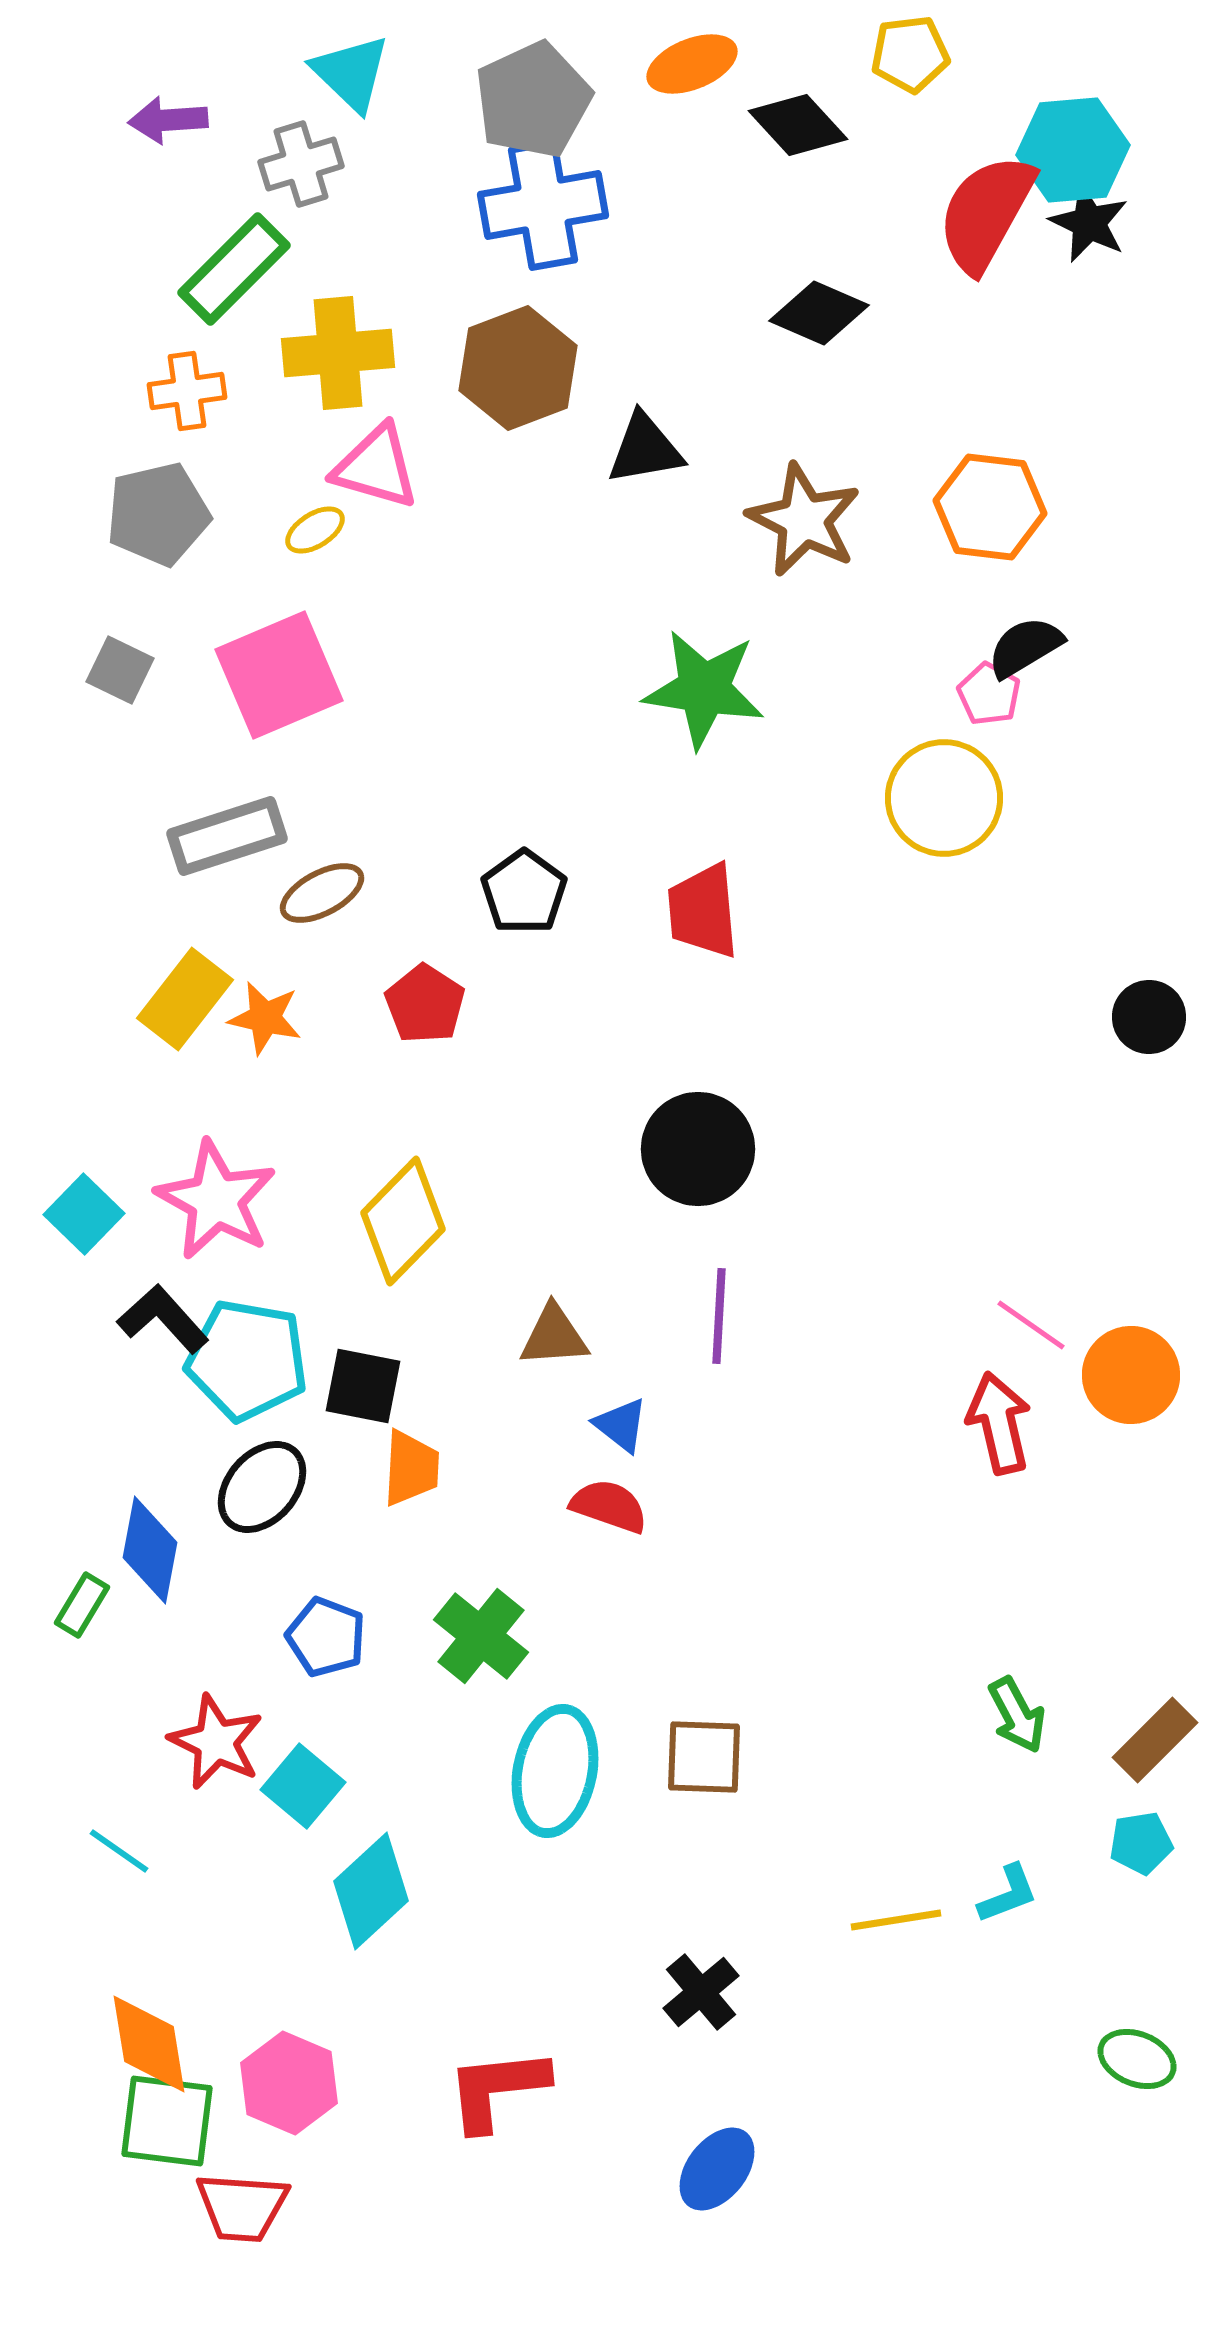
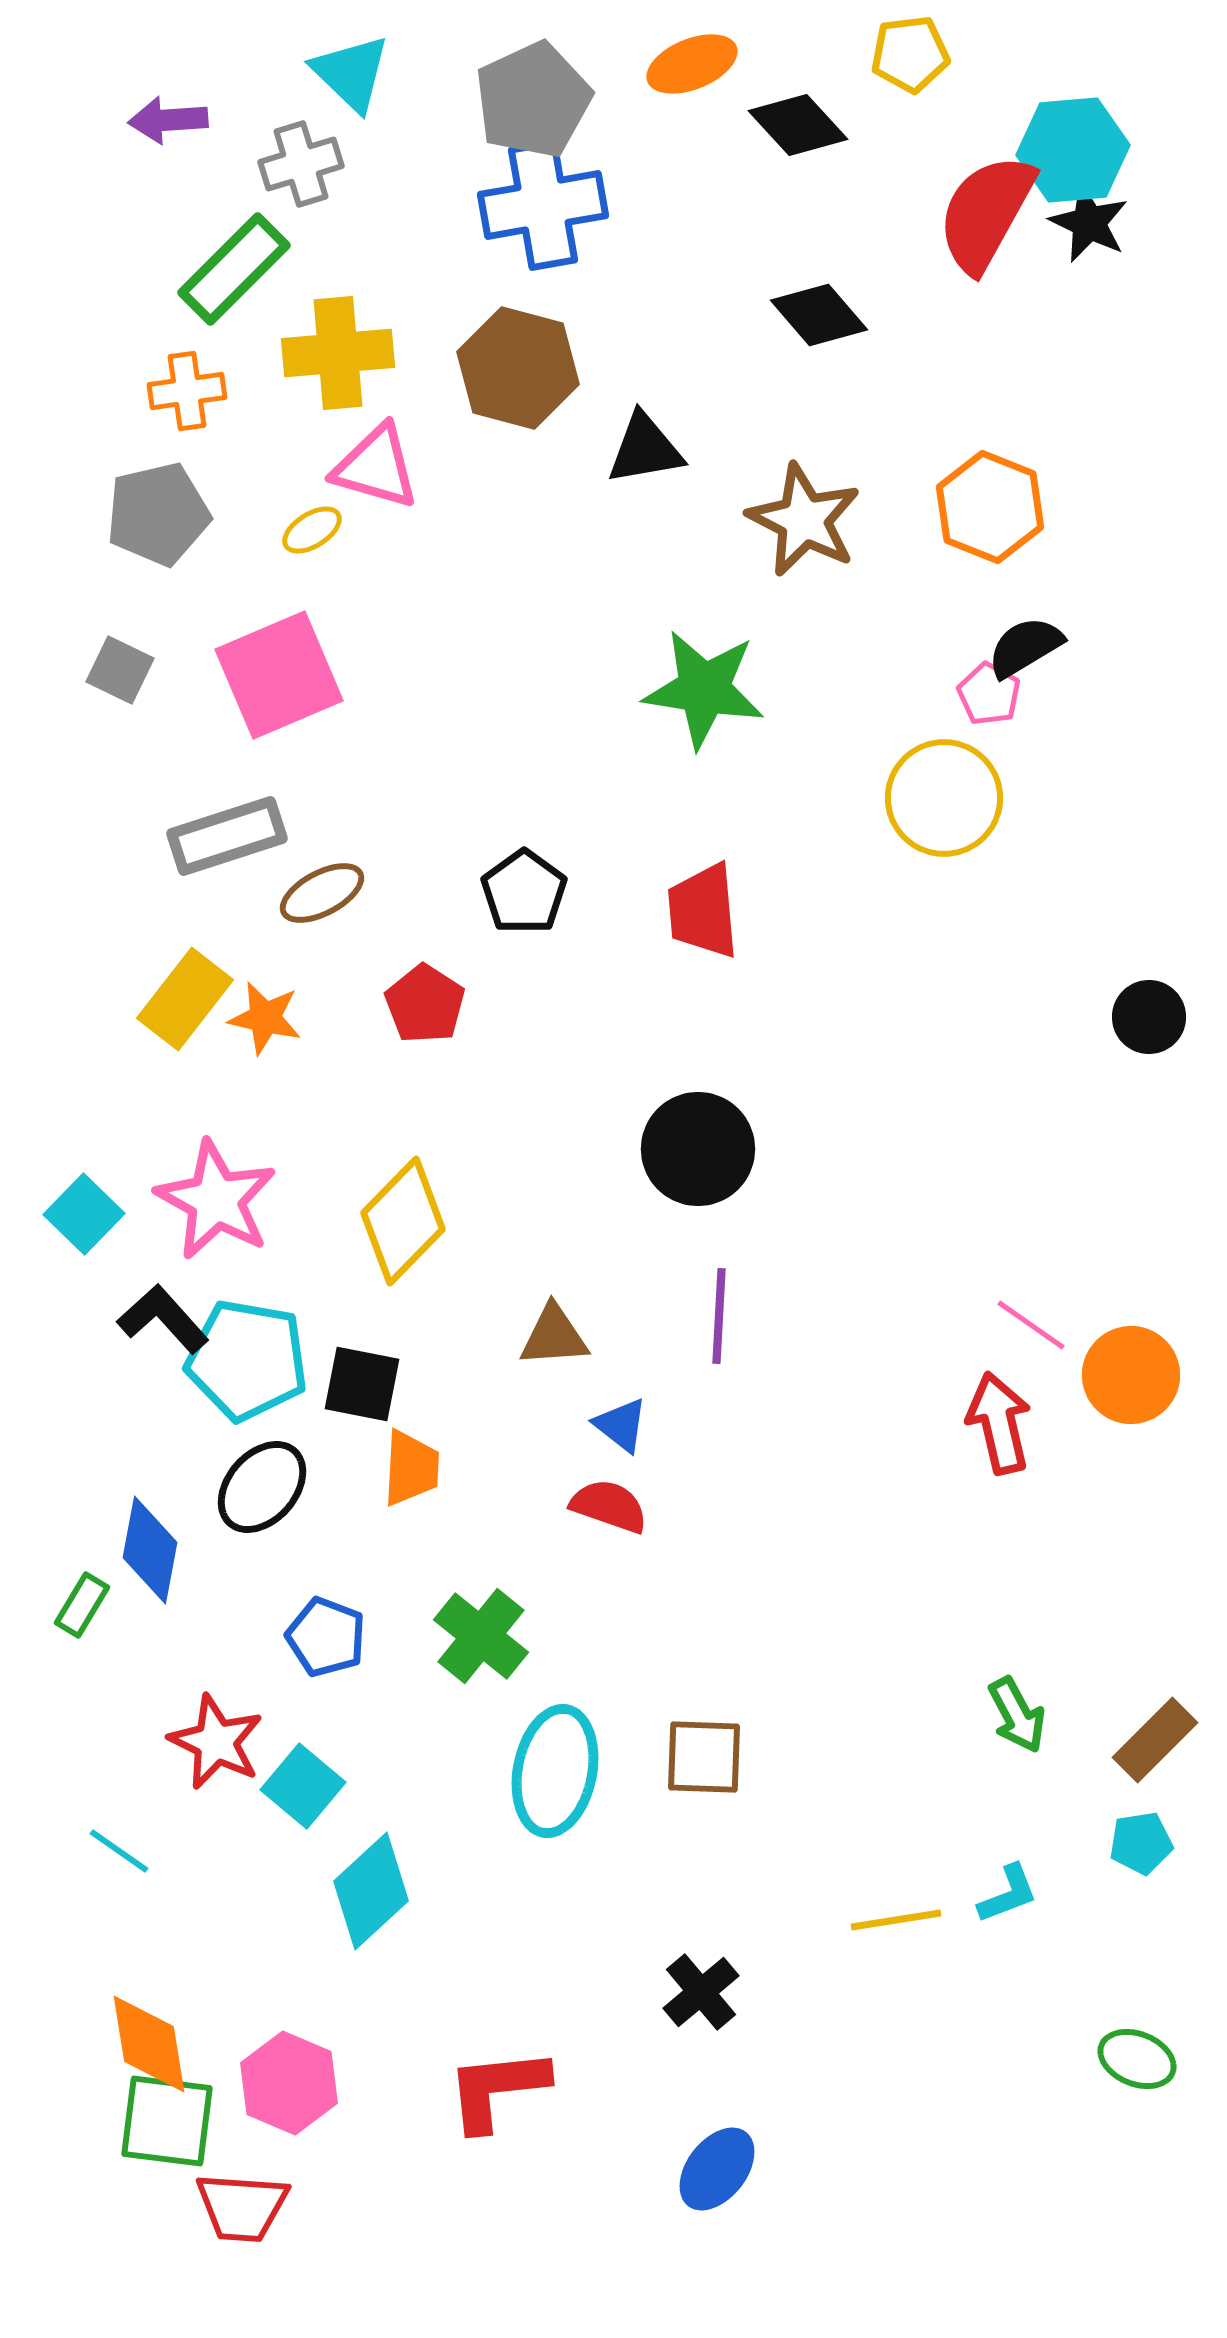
black diamond at (819, 313): moved 2 px down; rotated 26 degrees clockwise
brown hexagon at (518, 368): rotated 24 degrees counterclockwise
orange hexagon at (990, 507): rotated 15 degrees clockwise
yellow ellipse at (315, 530): moved 3 px left
black square at (363, 1386): moved 1 px left, 2 px up
